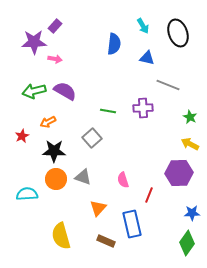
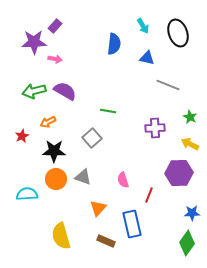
purple cross: moved 12 px right, 20 px down
